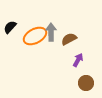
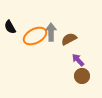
black semicircle: rotated 72 degrees counterclockwise
purple arrow: rotated 72 degrees counterclockwise
brown circle: moved 4 px left, 7 px up
